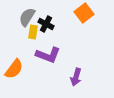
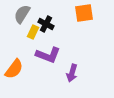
orange square: rotated 30 degrees clockwise
gray semicircle: moved 5 px left, 3 px up
yellow rectangle: rotated 16 degrees clockwise
purple arrow: moved 4 px left, 4 px up
